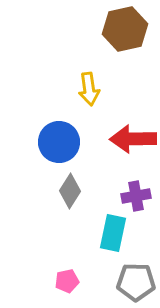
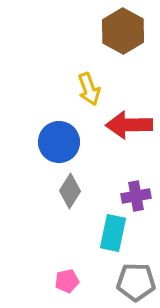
brown hexagon: moved 2 px left, 2 px down; rotated 18 degrees counterclockwise
yellow arrow: rotated 12 degrees counterclockwise
red arrow: moved 4 px left, 14 px up
